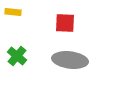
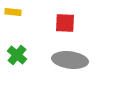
green cross: moved 1 px up
